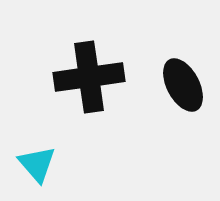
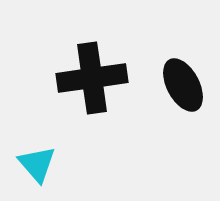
black cross: moved 3 px right, 1 px down
